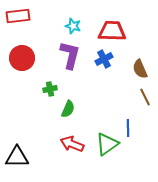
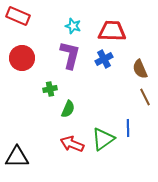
red rectangle: rotated 30 degrees clockwise
green triangle: moved 4 px left, 5 px up
